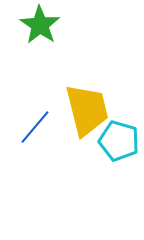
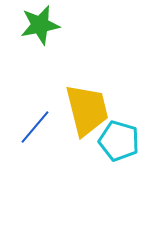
green star: rotated 27 degrees clockwise
